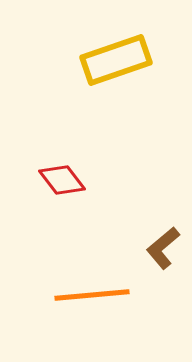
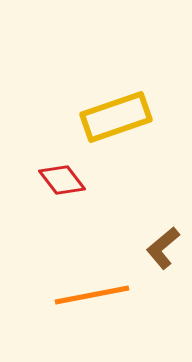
yellow rectangle: moved 57 px down
orange line: rotated 6 degrees counterclockwise
